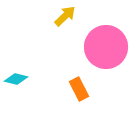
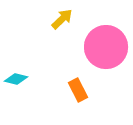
yellow arrow: moved 3 px left, 3 px down
orange rectangle: moved 1 px left, 1 px down
